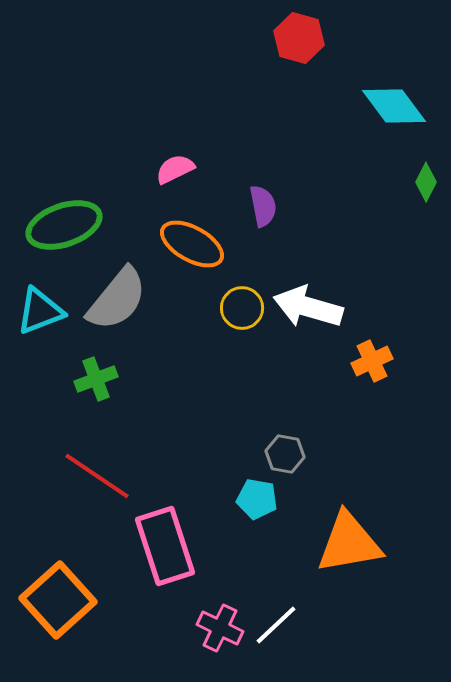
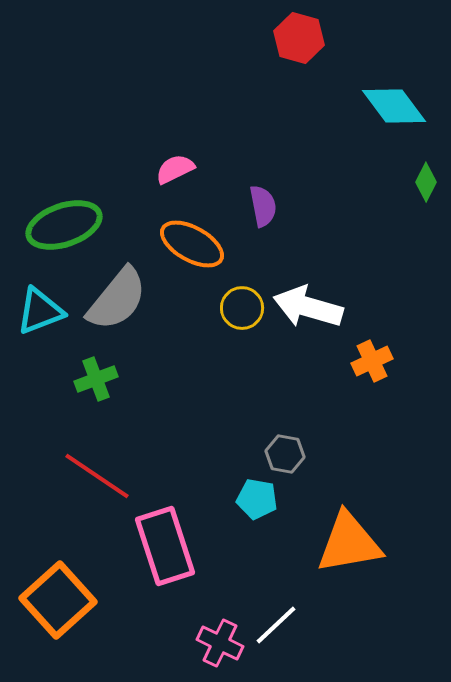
pink cross: moved 15 px down
